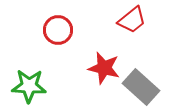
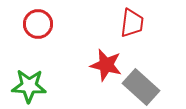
red trapezoid: moved 3 px down; rotated 44 degrees counterclockwise
red circle: moved 20 px left, 6 px up
red star: moved 2 px right, 3 px up
